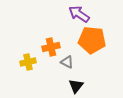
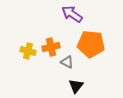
purple arrow: moved 7 px left
orange pentagon: moved 1 px left, 4 px down
yellow cross: moved 11 px up; rotated 28 degrees clockwise
